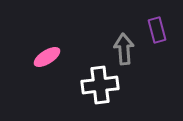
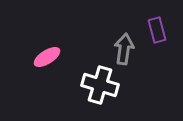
gray arrow: rotated 12 degrees clockwise
white cross: rotated 24 degrees clockwise
